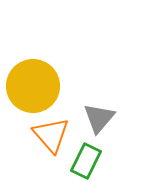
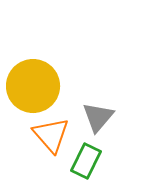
gray triangle: moved 1 px left, 1 px up
